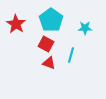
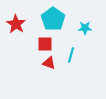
cyan pentagon: moved 2 px right, 1 px up
red square: moved 1 px left; rotated 28 degrees counterclockwise
